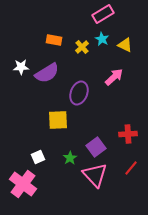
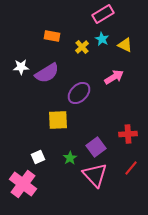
orange rectangle: moved 2 px left, 4 px up
pink arrow: rotated 12 degrees clockwise
purple ellipse: rotated 25 degrees clockwise
